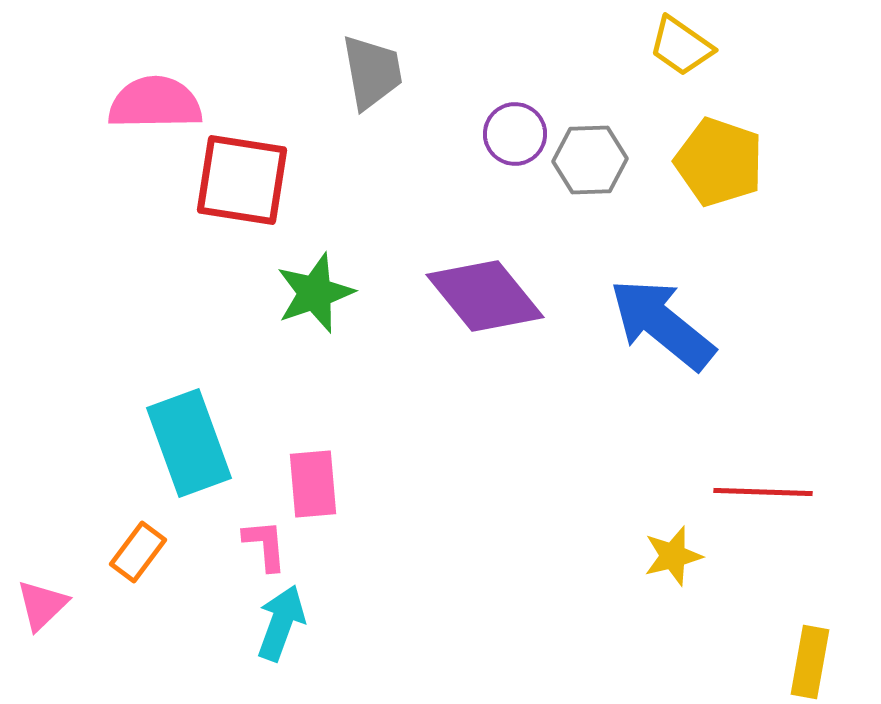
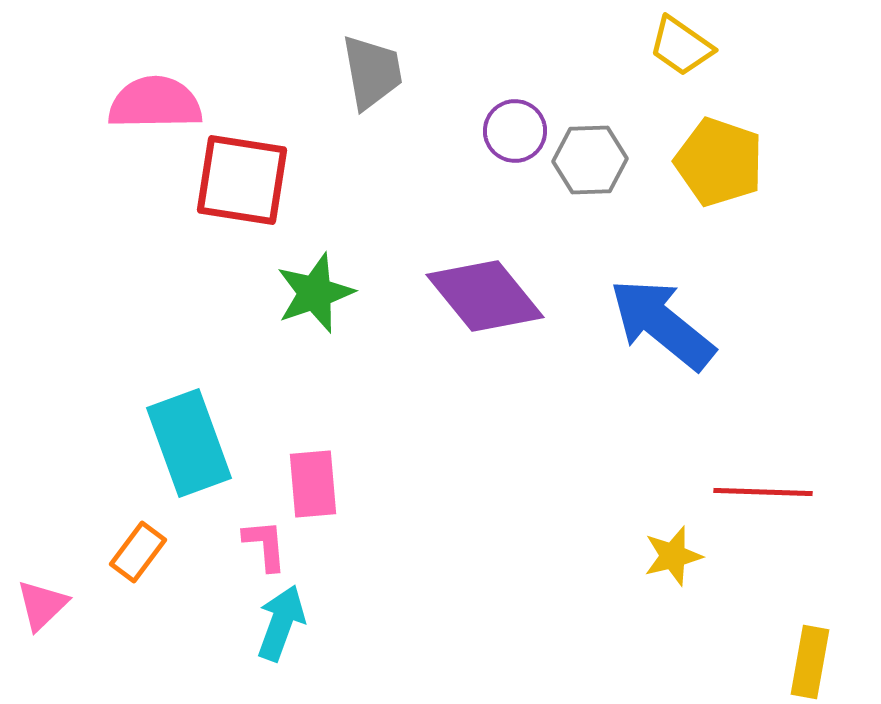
purple circle: moved 3 px up
